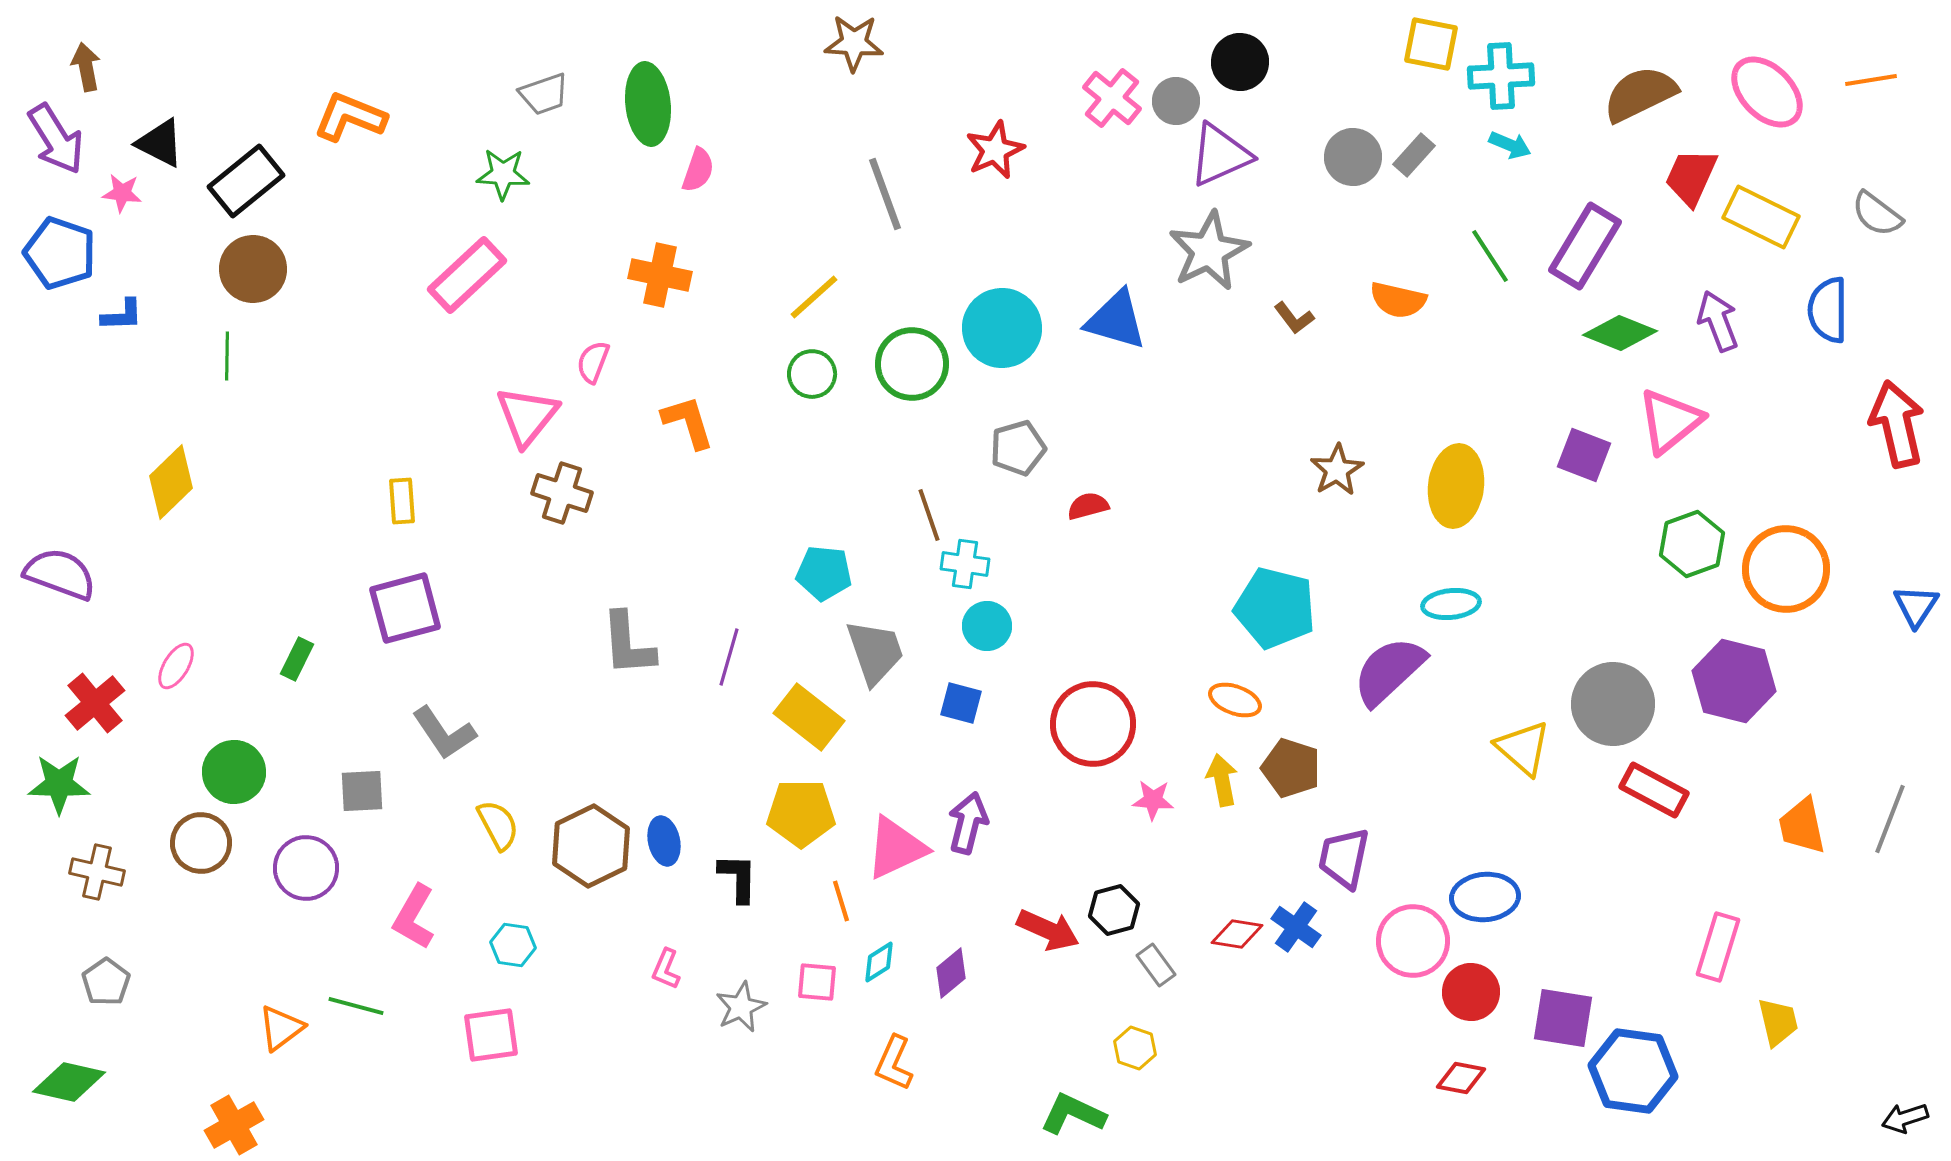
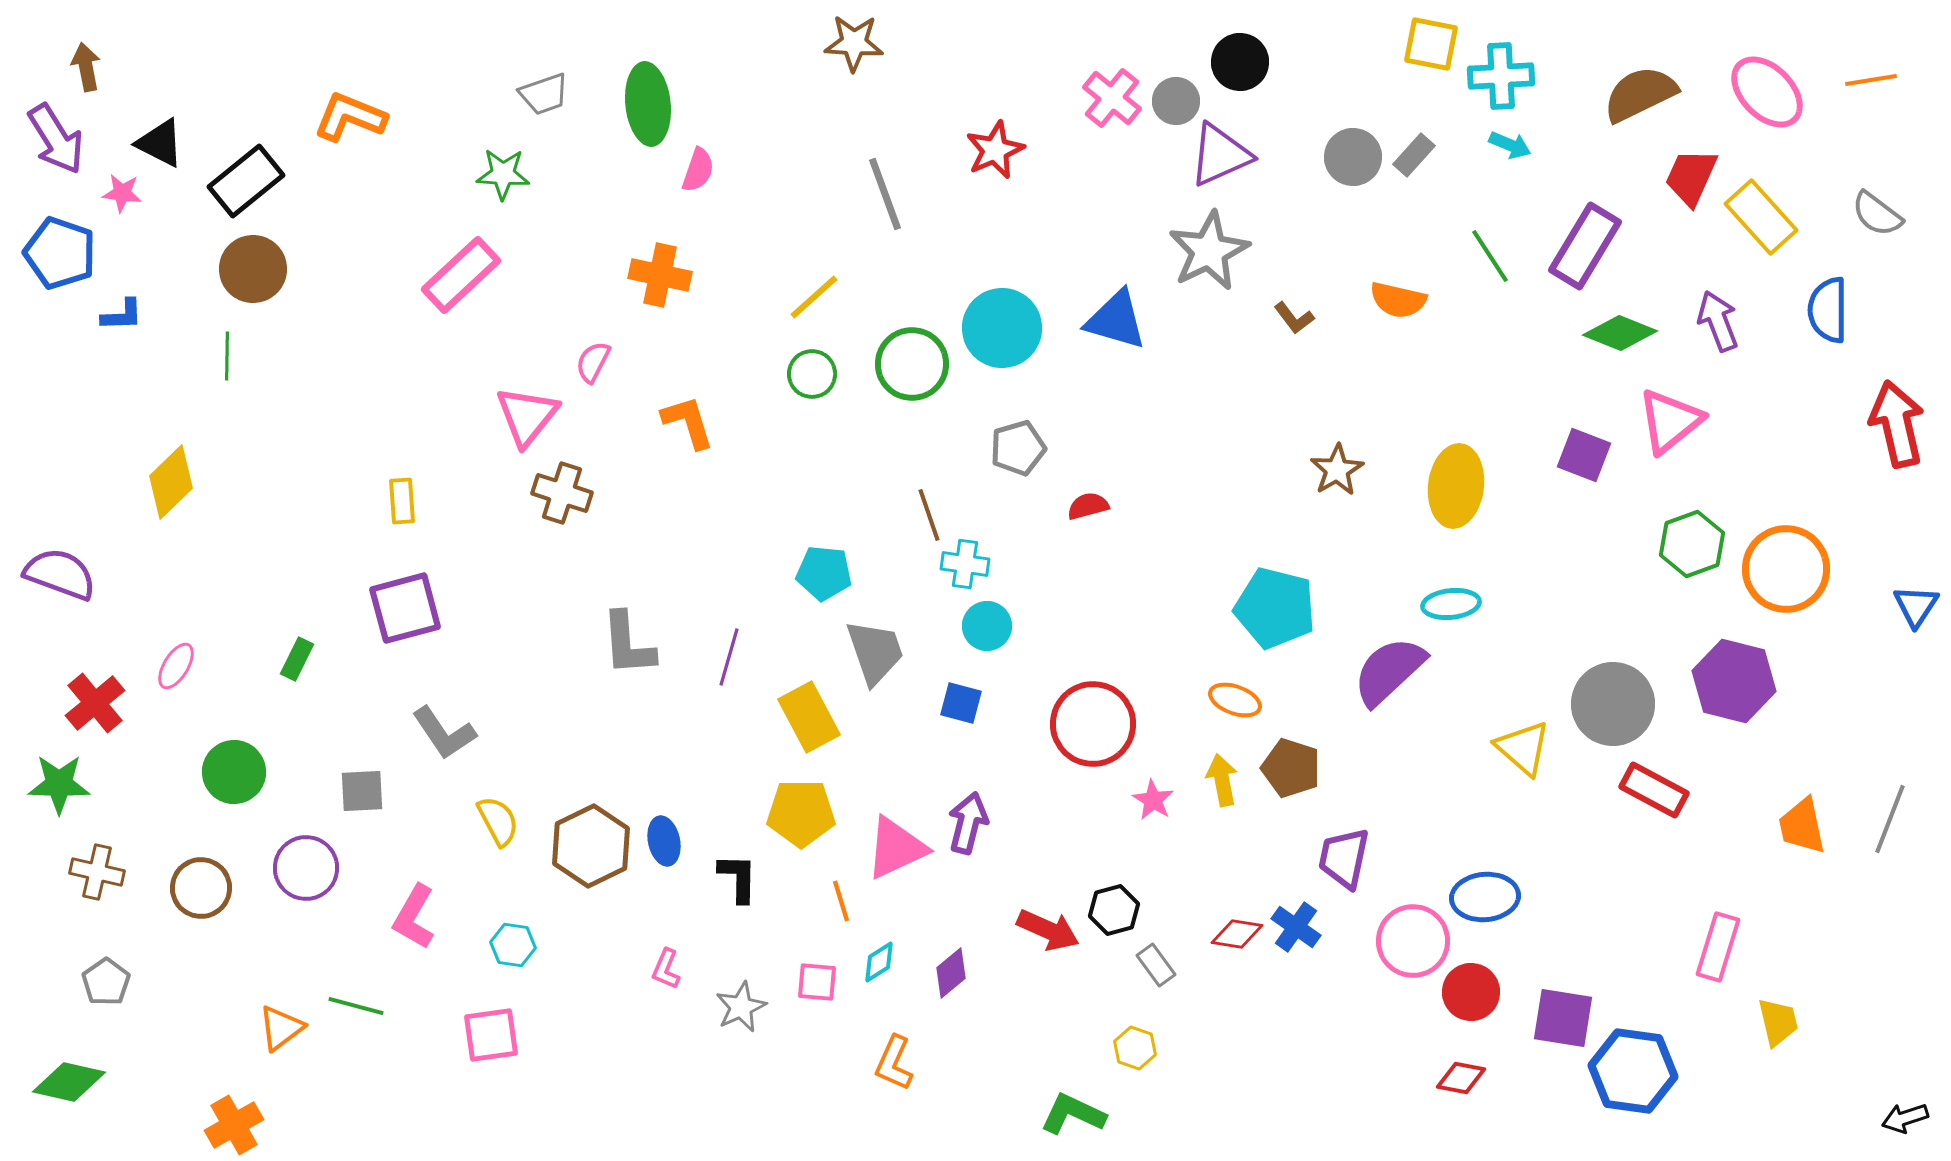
yellow rectangle at (1761, 217): rotated 22 degrees clockwise
pink rectangle at (467, 275): moved 6 px left
pink semicircle at (593, 362): rotated 6 degrees clockwise
yellow rectangle at (809, 717): rotated 24 degrees clockwise
pink star at (1153, 800): rotated 27 degrees clockwise
yellow semicircle at (498, 825): moved 4 px up
brown circle at (201, 843): moved 45 px down
